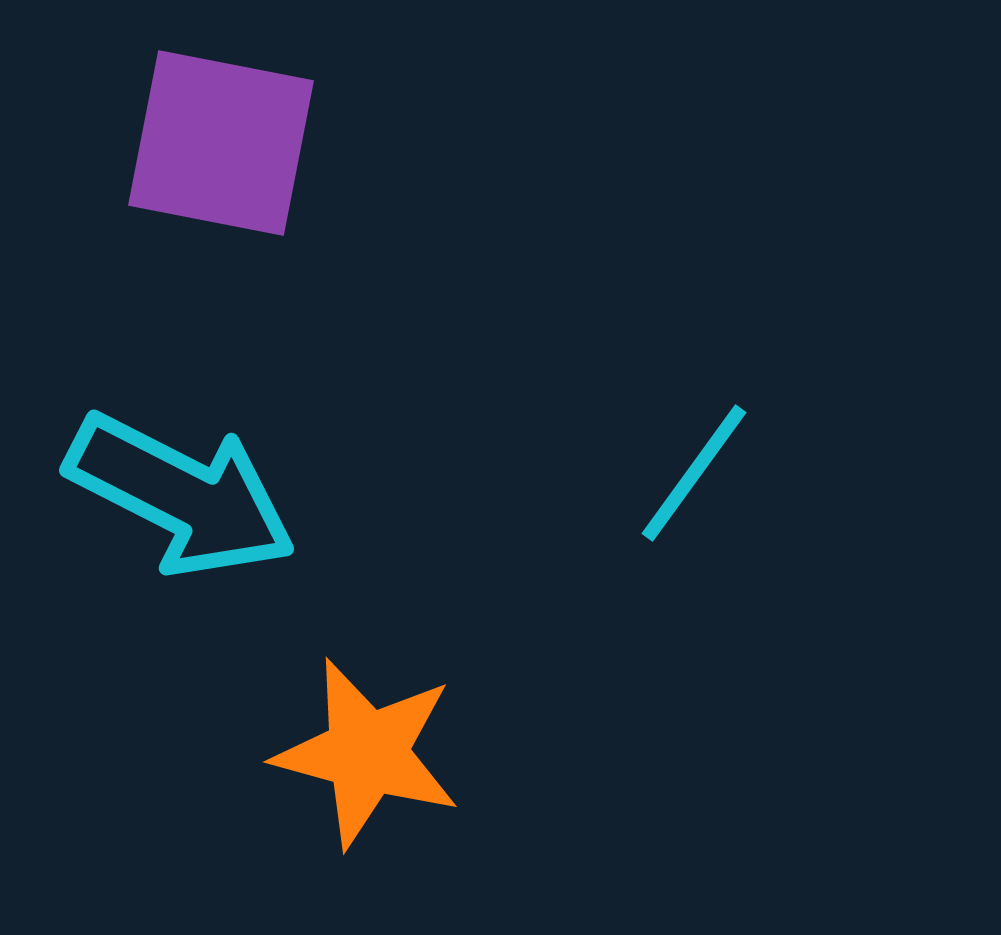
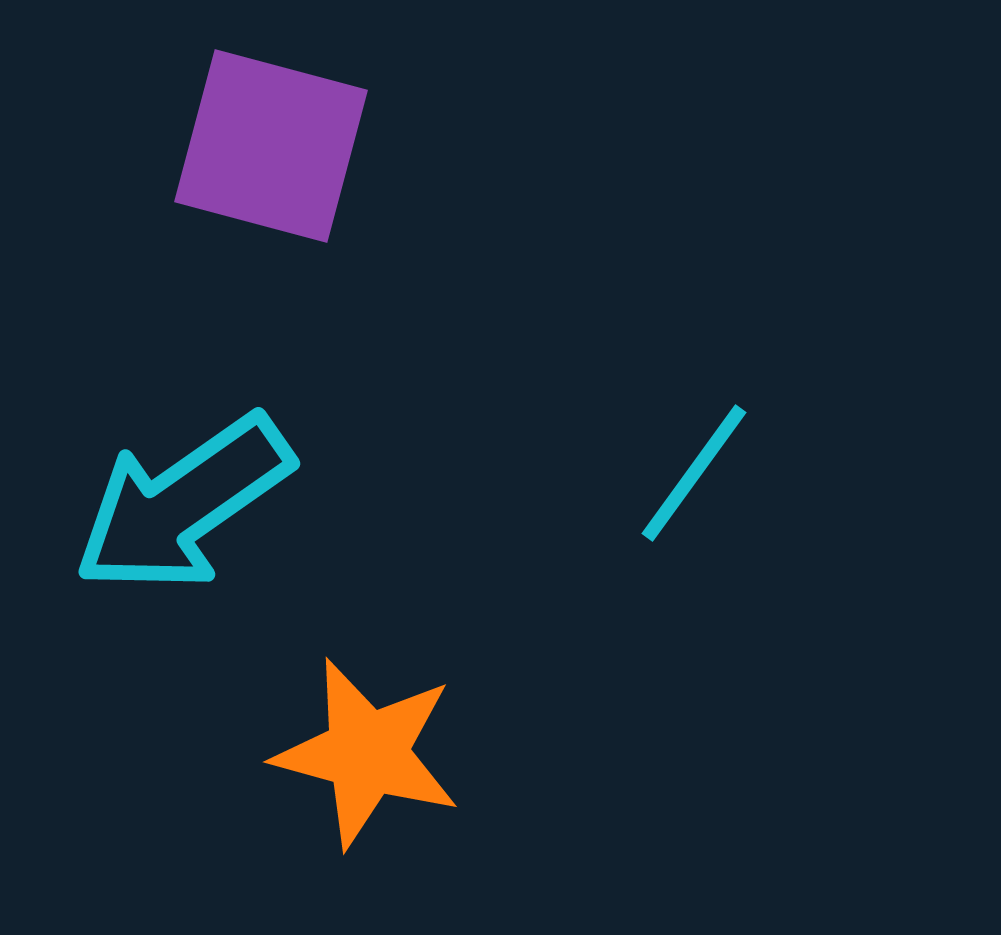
purple square: moved 50 px right, 3 px down; rotated 4 degrees clockwise
cyan arrow: moved 2 px right, 9 px down; rotated 118 degrees clockwise
